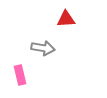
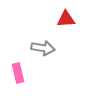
pink rectangle: moved 2 px left, 2 px up
